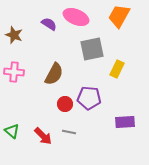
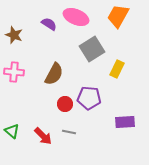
orange trapezoid: moved 1 px left
gray square: rotated 20 degrees counterclockwise
